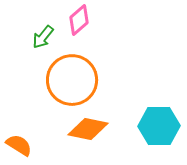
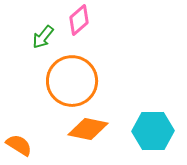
orange circle: moved 1 px down
cyan hexagon: moved 6 px left, 5 px down
